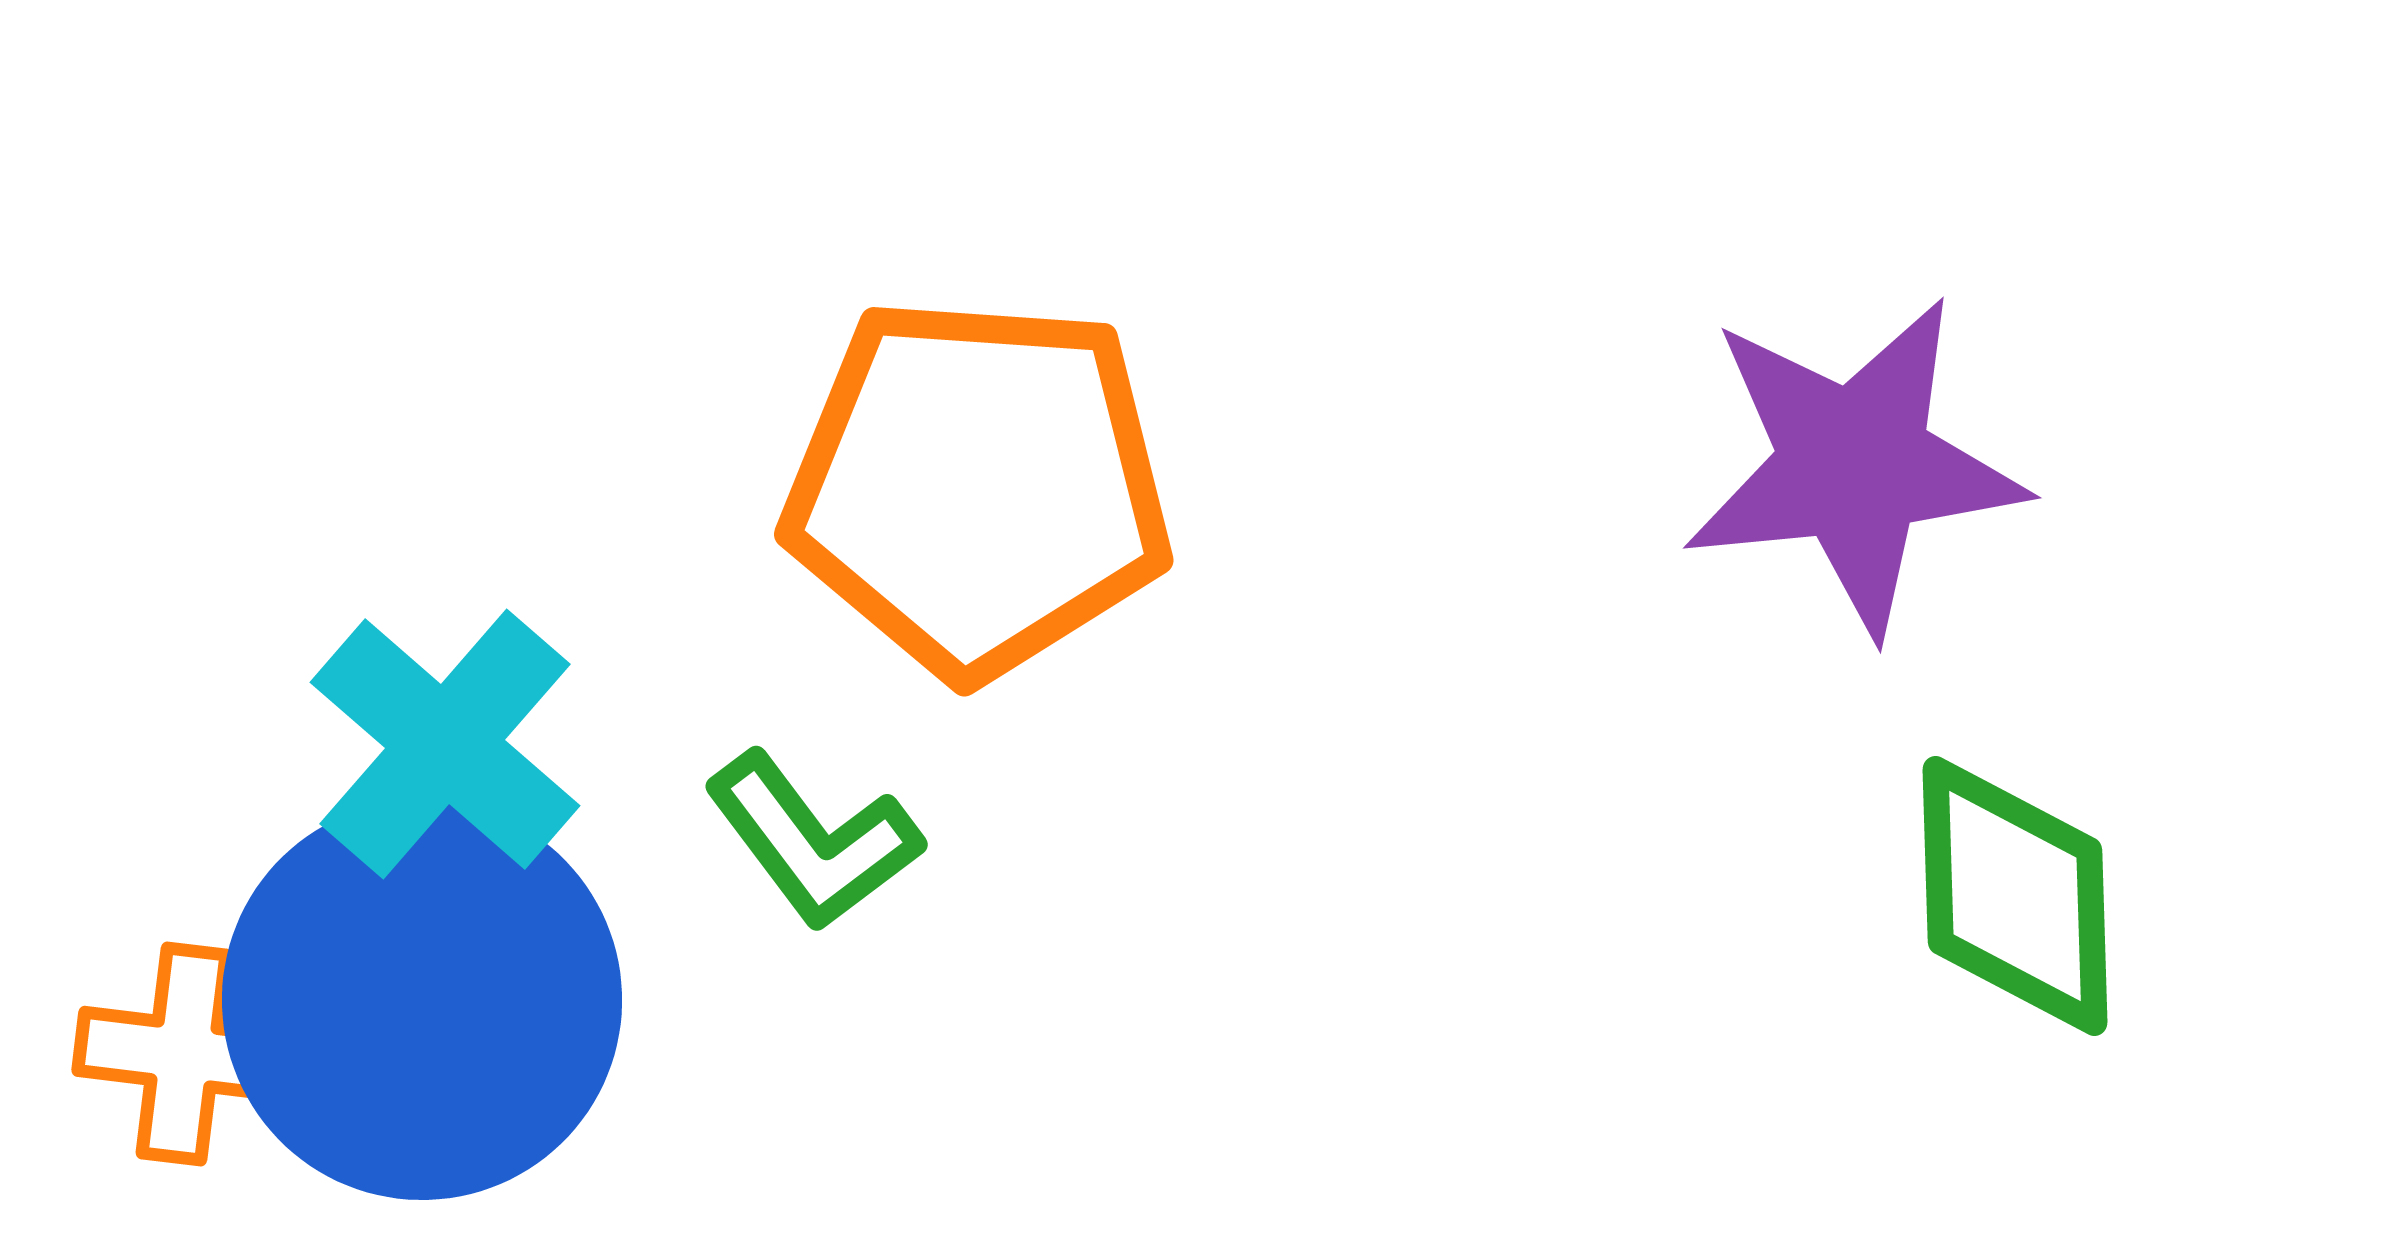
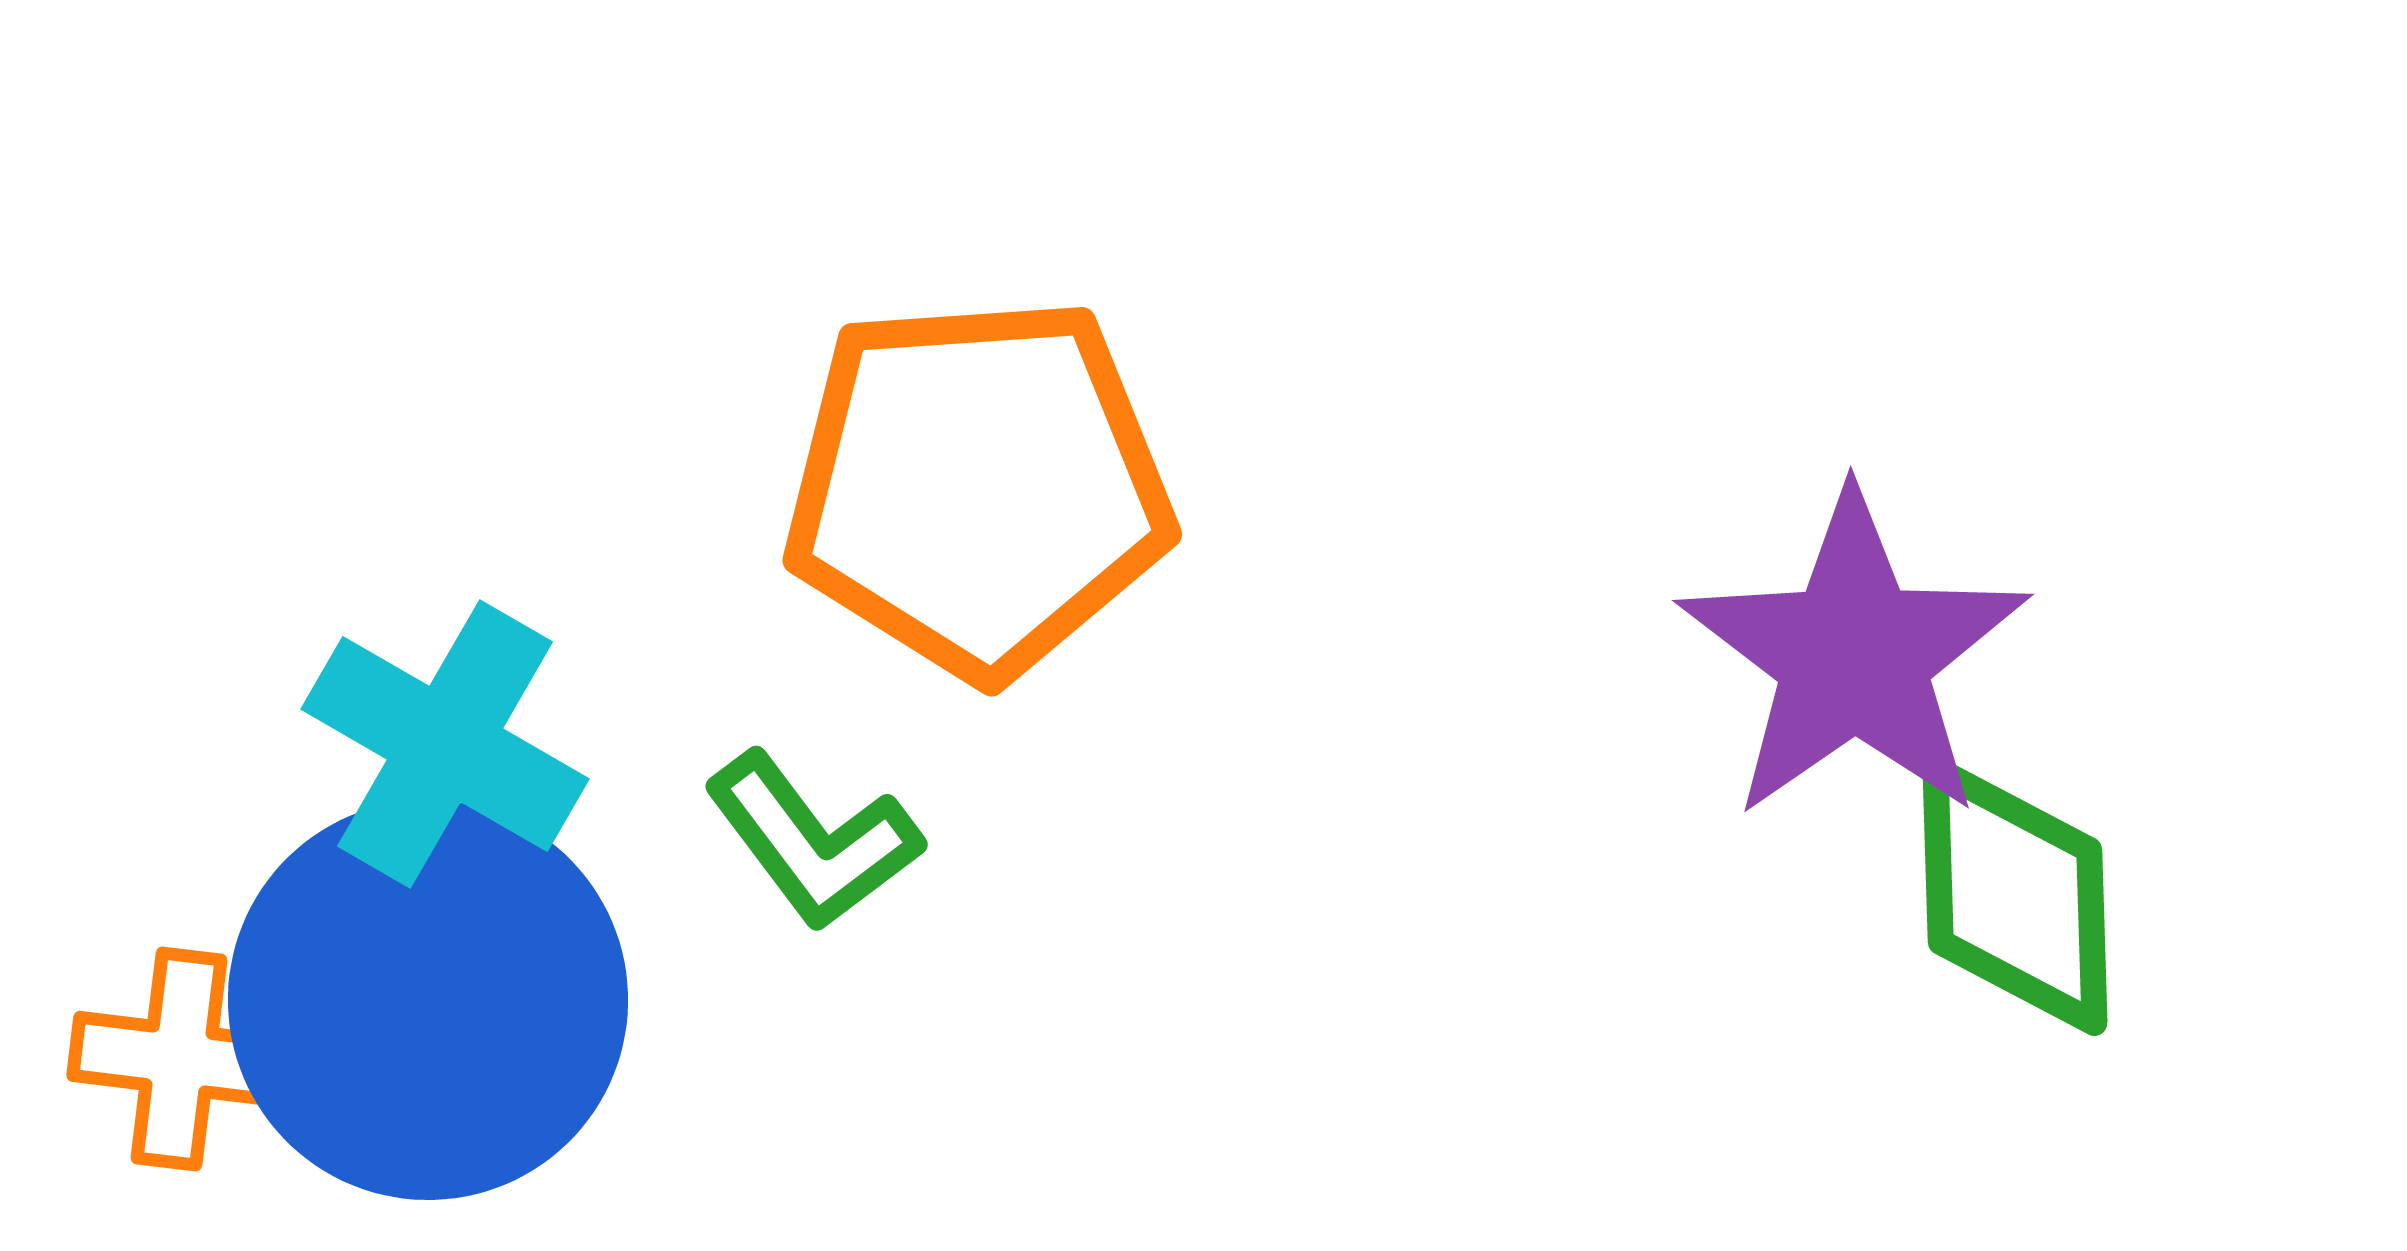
purple star: moved 191 px down; rotated 29 degrees counterclockwise
orange pentagon: rotated 8 degrees counterclockwise
cyan cross: rotated 11 degrees counterclockwise
blue circle: moved 6 px right
orange cross: moved 5 px left, 5 px down
